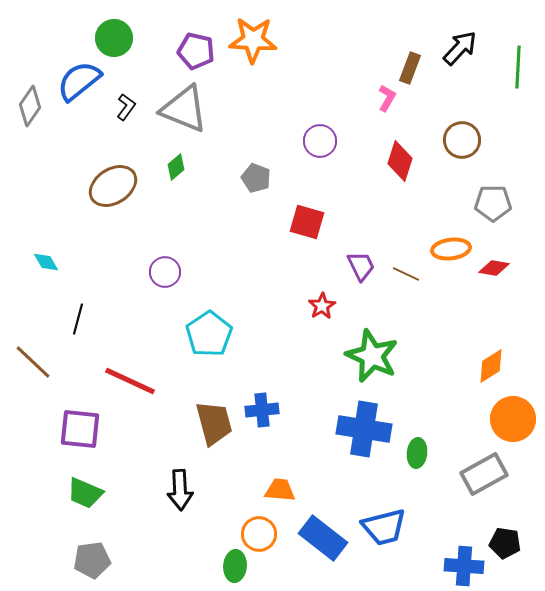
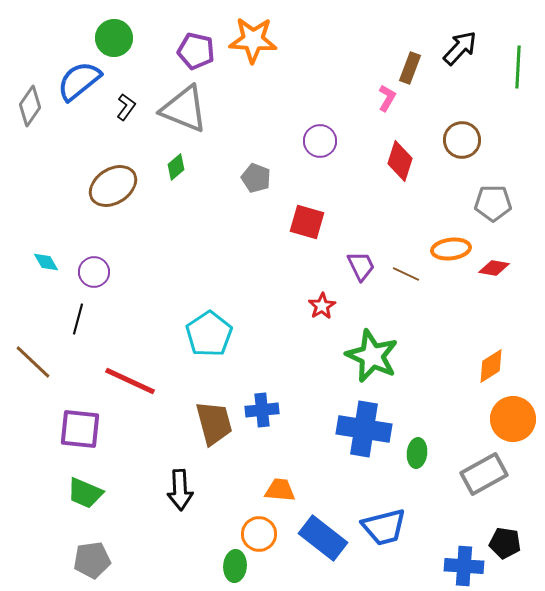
purple circle at (165, 272): moved 71 px left
